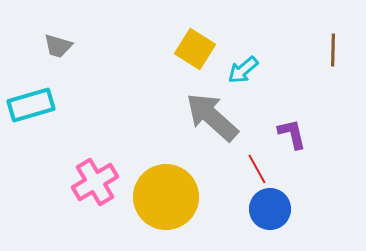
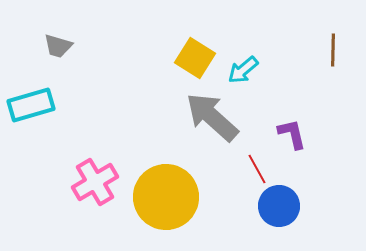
yellow square: moved 9 px down
blue circle: moved 9 px right, 3 px up
